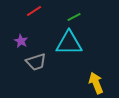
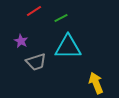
green line: moved 13 px left, 1 px down
cyan triangle: moved 1 px left, 4 px down
